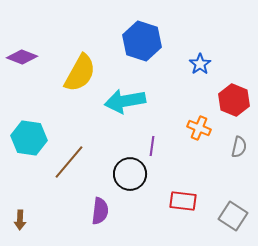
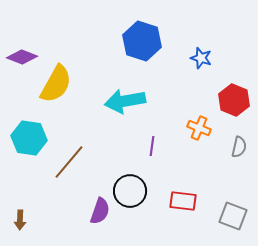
blue star: moved 1 px right, 6 px up; rotated 20 degrees counterclockwise
yellow semicircle: moved 24 px left, 11 px down
black circle: moved 17 px down
purple semicircle: rotated 12 degrees clockwise
gray square: rotated 12 degrees counterclockwise
